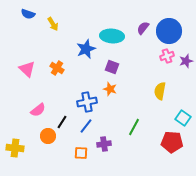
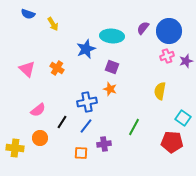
orange circle: moved 8 px left, 2 px down
